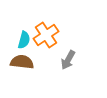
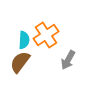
cyan semicircle: rotated 12 degrees counterclockwise
brown semicircle: moved 2 px left; rotated 60 degrees counterclockwise
